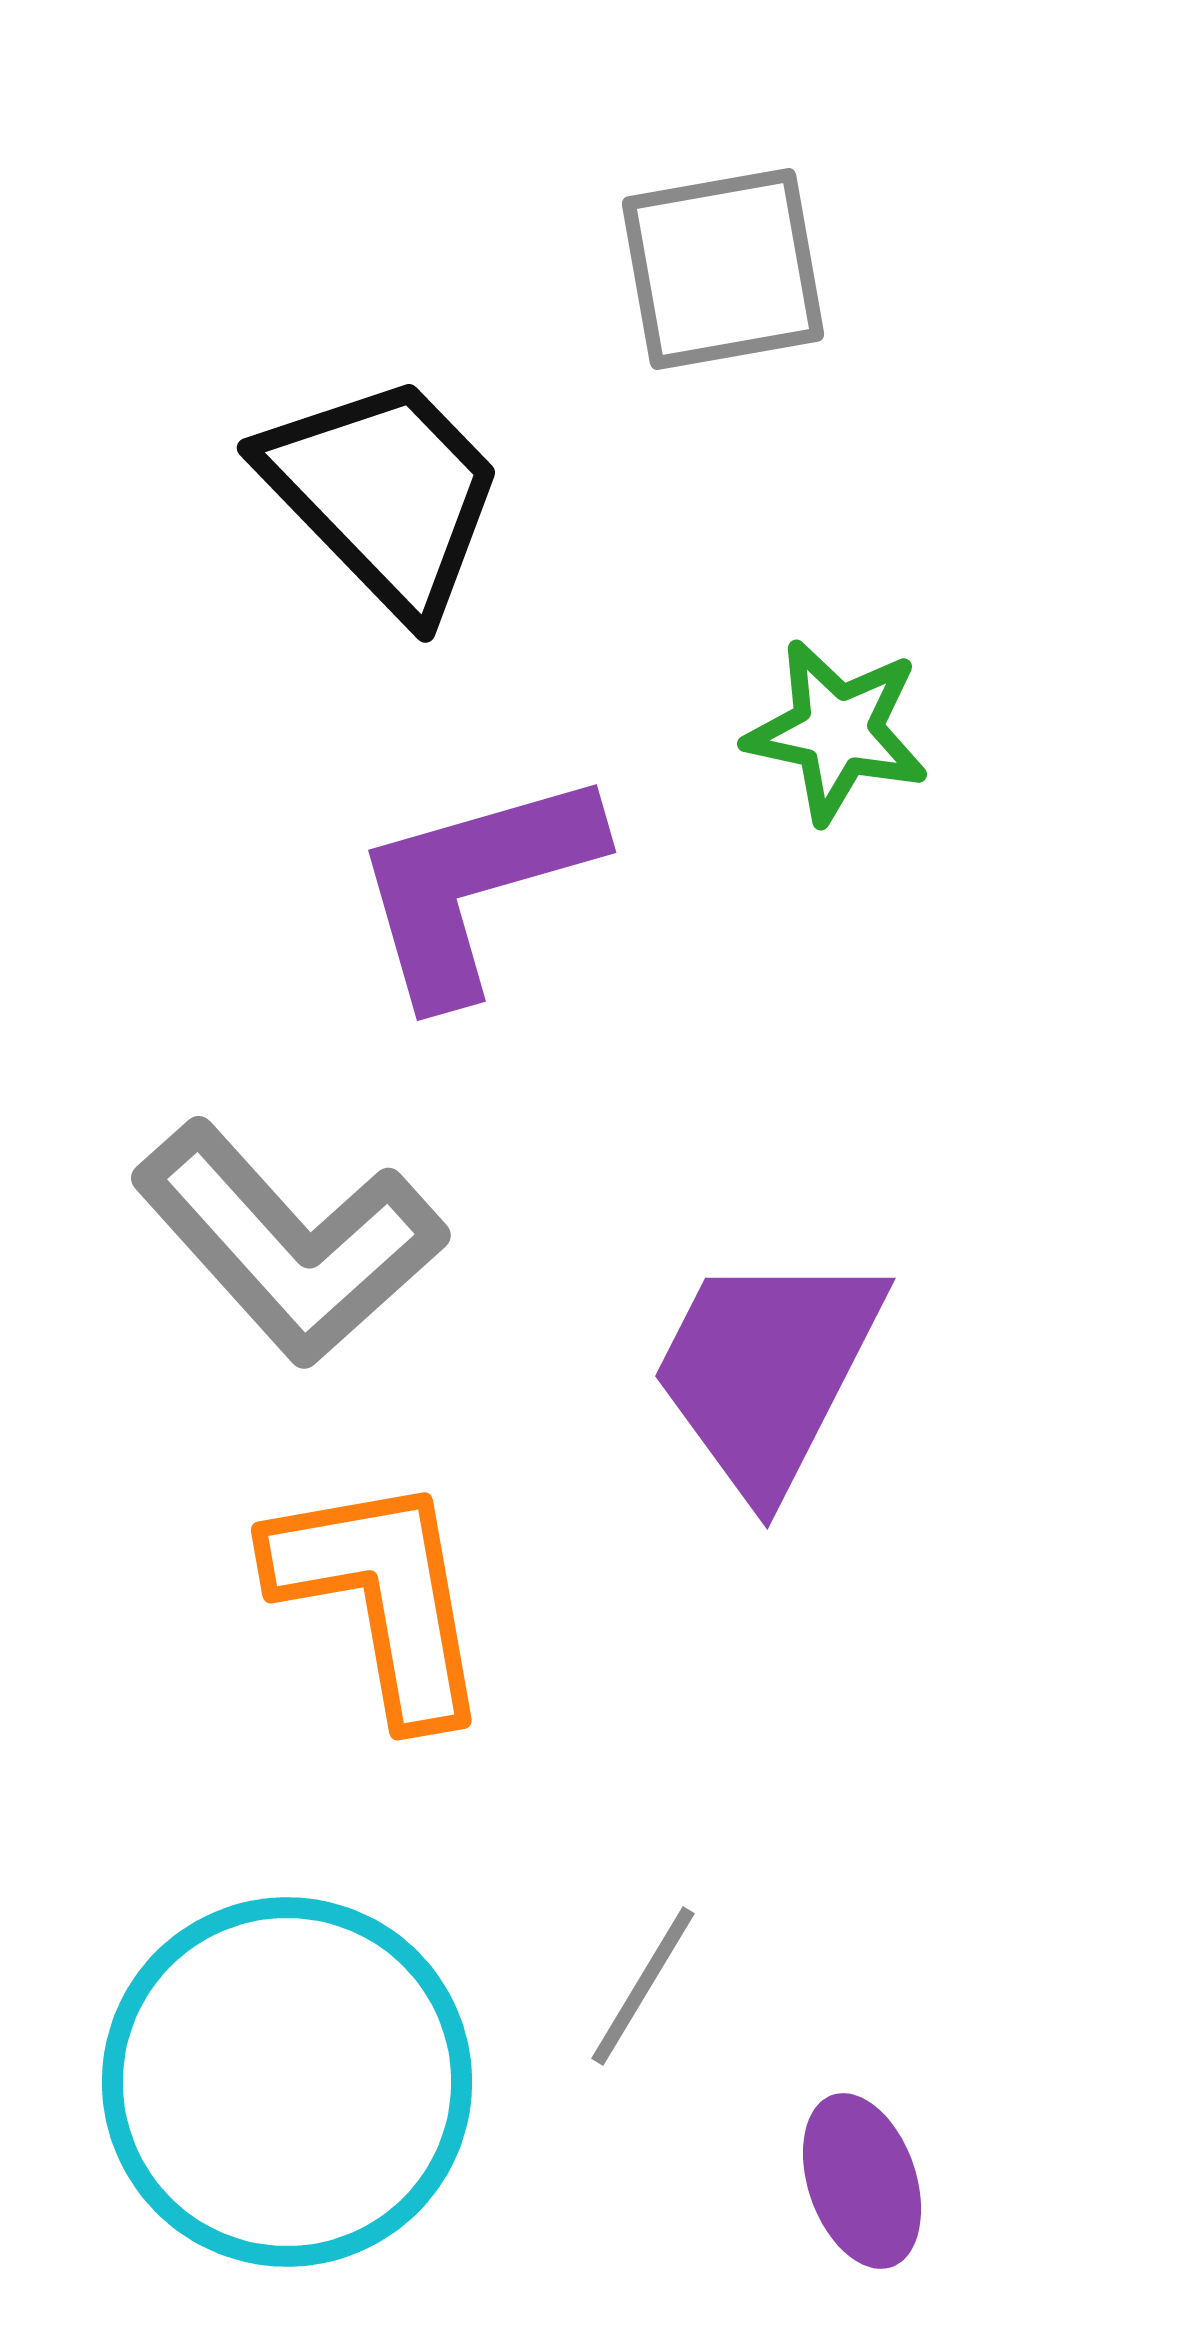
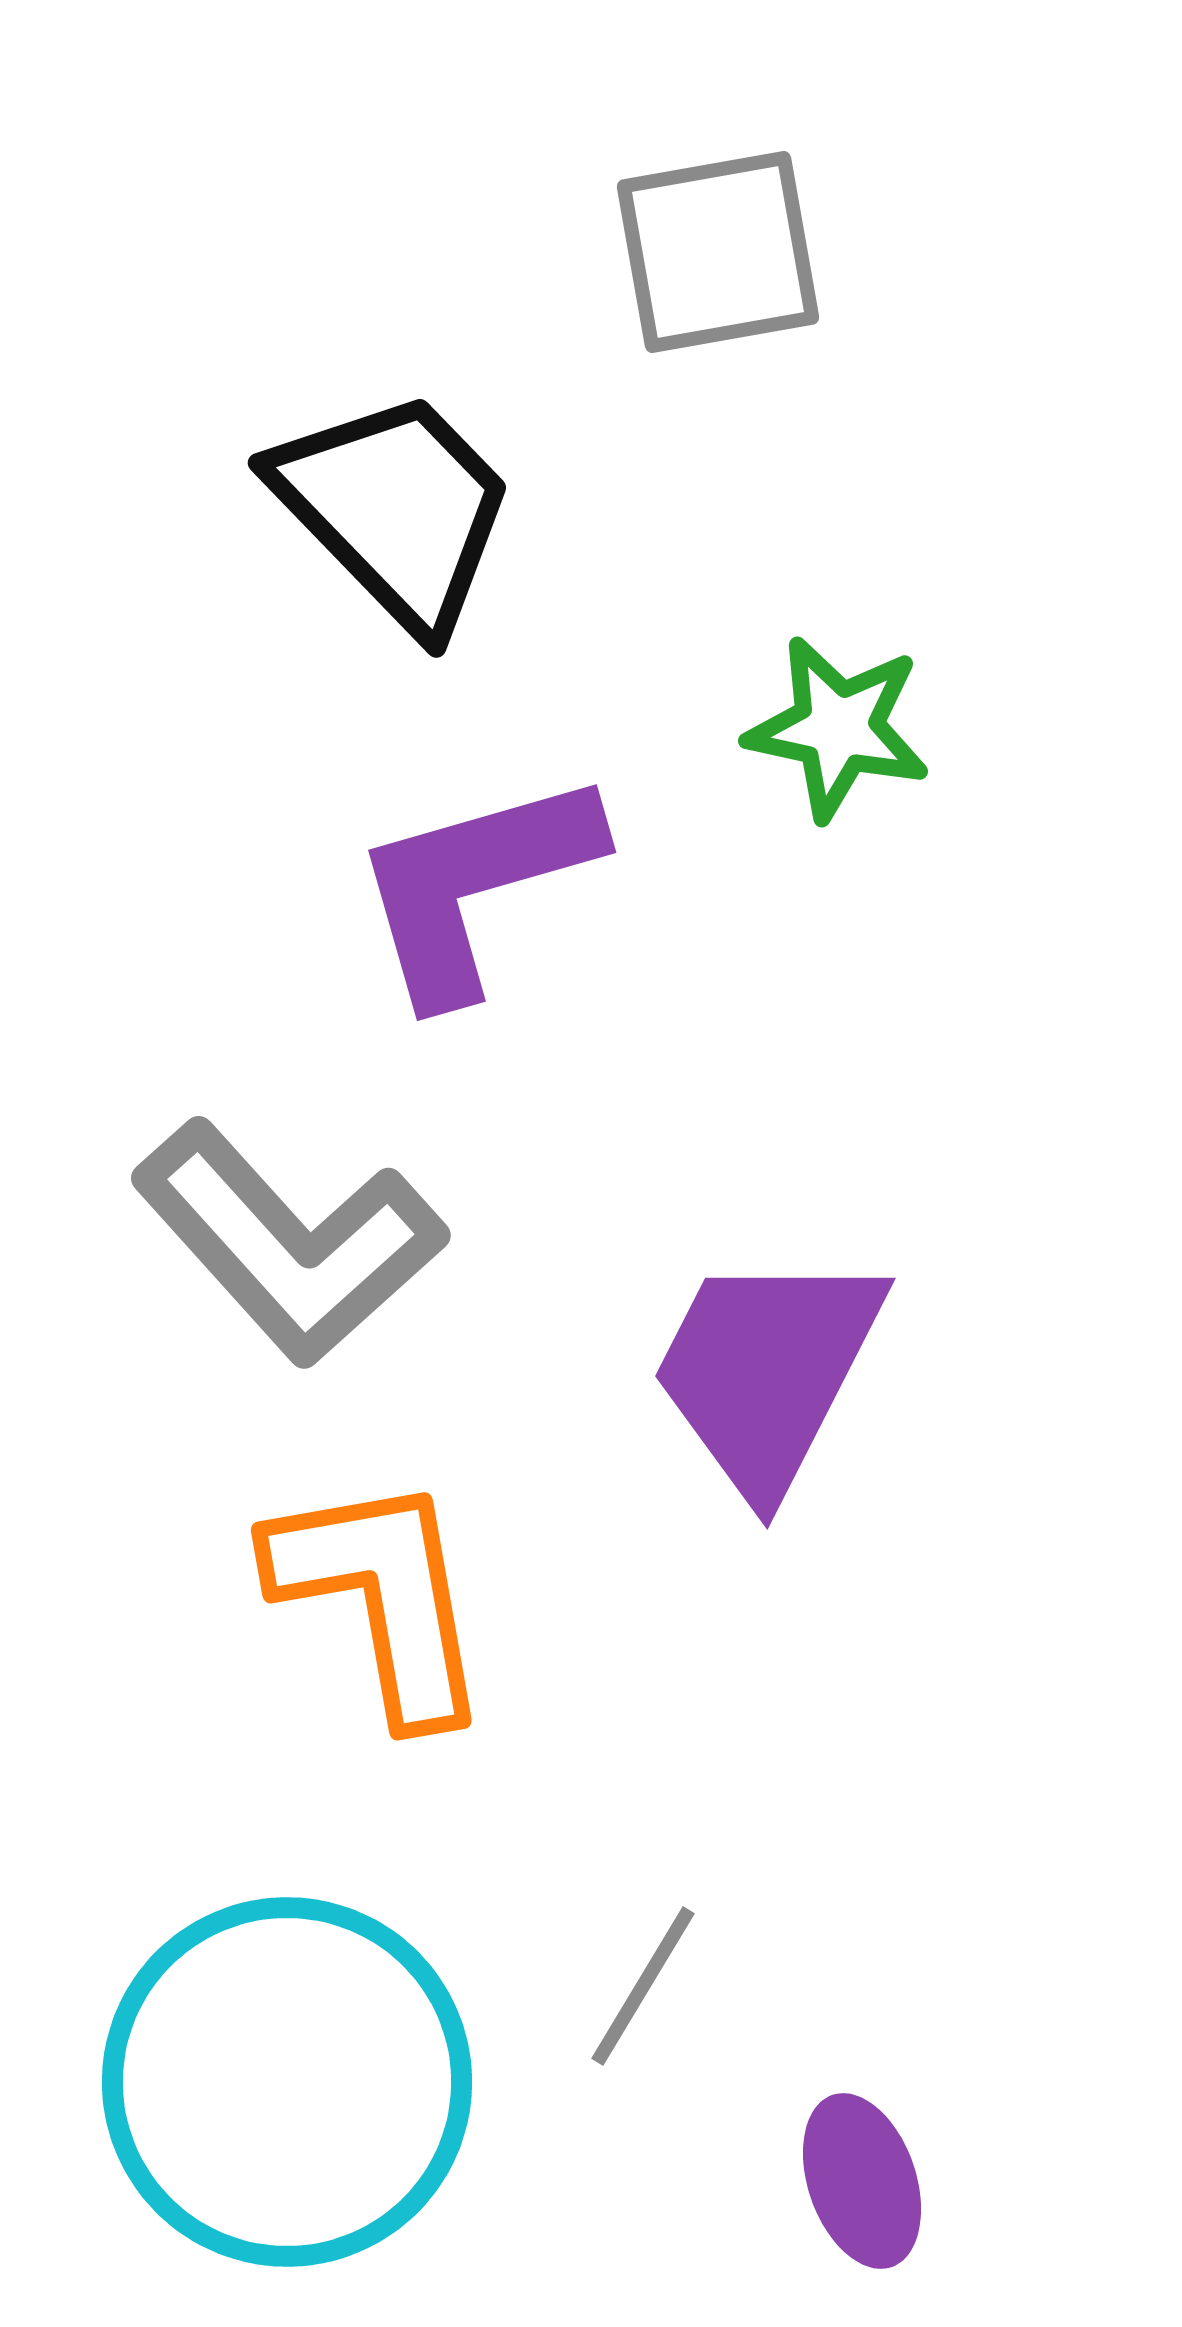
gray square: moved 5 px left, 17 px up
black trapezoid: moved 11 px right, 15 px down
green star: moved 1 px right, 3 px up
